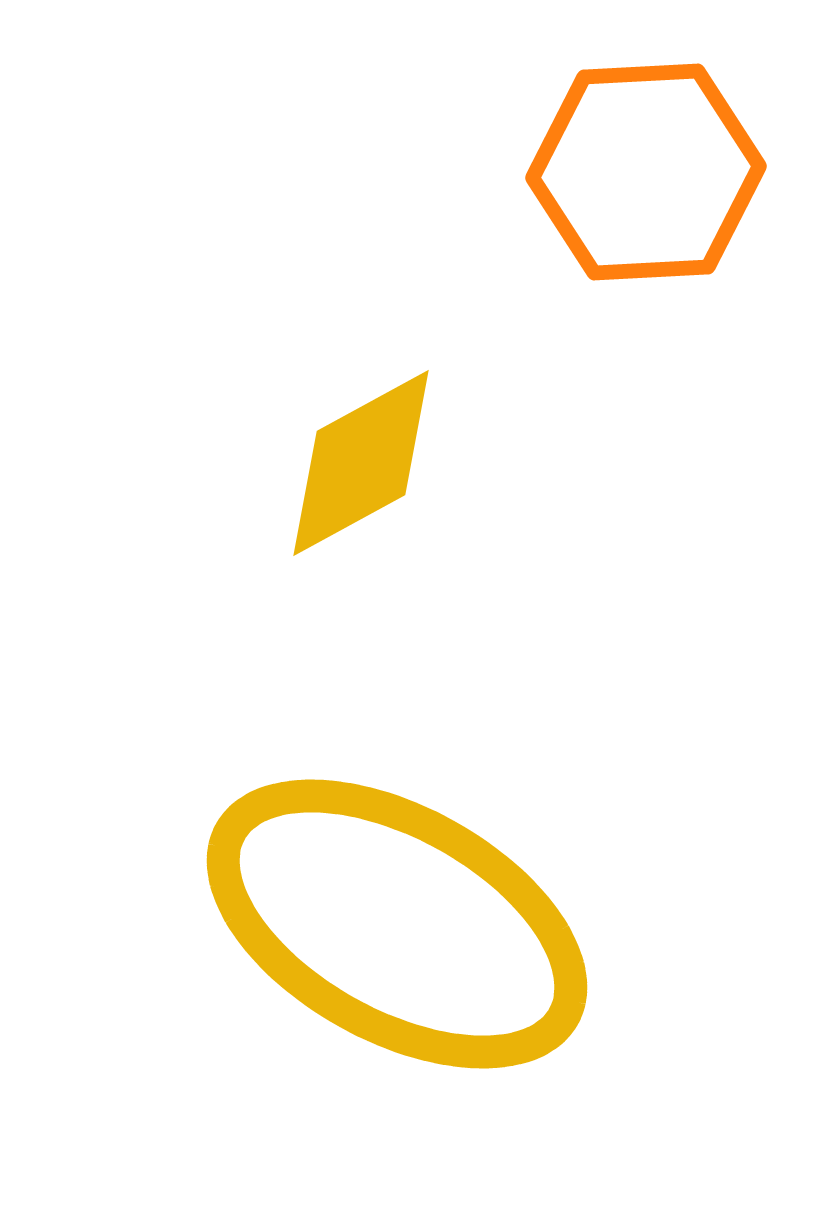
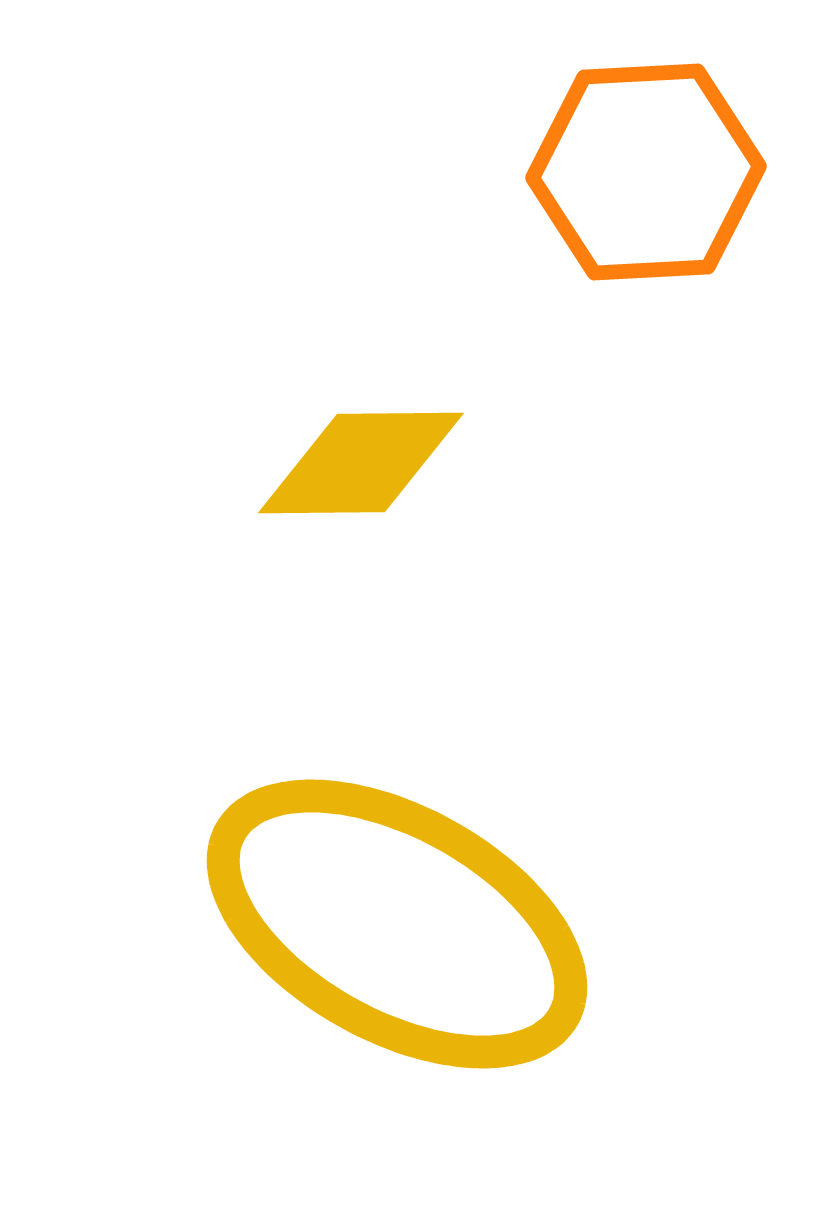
yellow diamond: rotated 28 degrees clockwise
